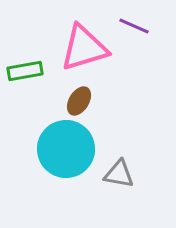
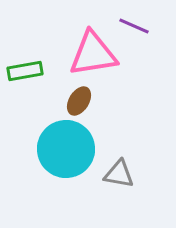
pink triangle: moved 9 px right, 6 px down; rotated 8 degrees clockwise
